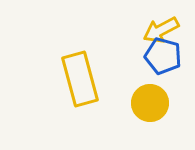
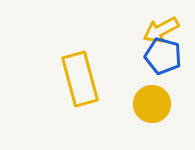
yellow circle: moved 2 px right, 1 px down
